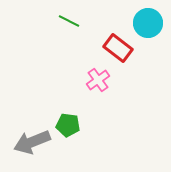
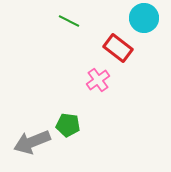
cyan circle: moved 4 px left, 5 px up
